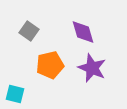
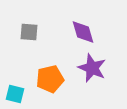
gray square: moved 1 px down; rotated 30 degrees counterclockwise
orange pentagon: moved 14 px down
